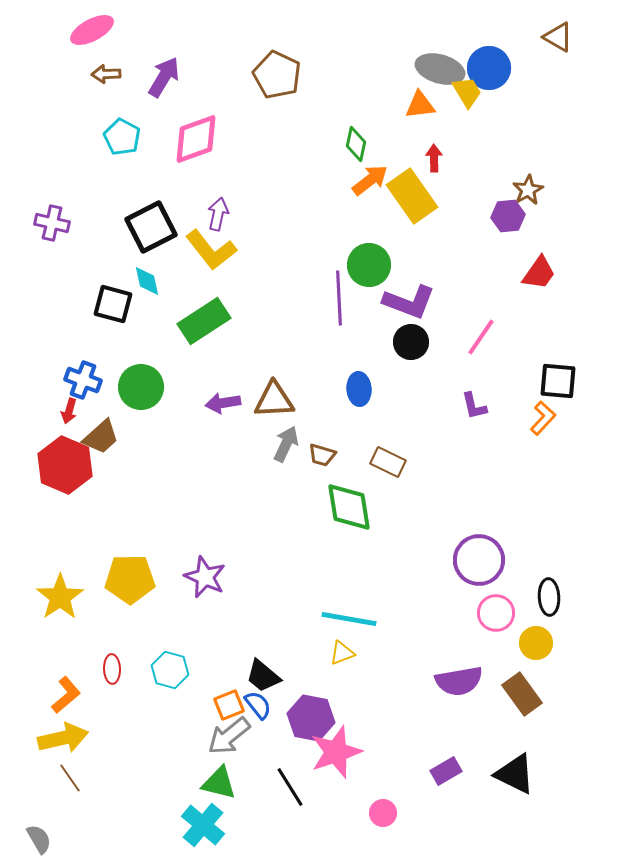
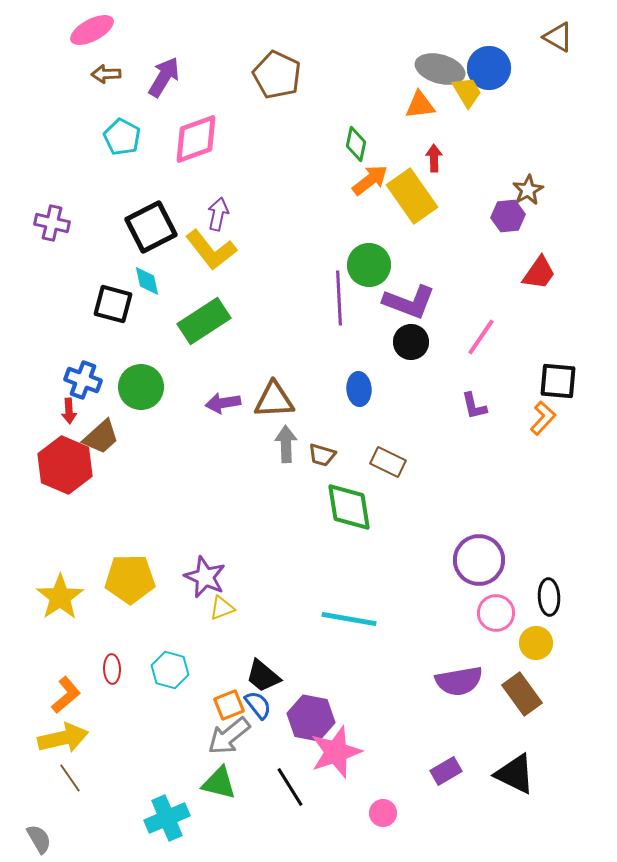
red arrow at (69, 411): rotated 20 degrees counterclockwise
gray arrow at (286, 444): rotated 27 degrees counterclockwise
yellow triangle at (342, 653): moved 120 px left, 45 px up
cyan cross at (203, 825): moved 36 px left, 7 px up; rotated 27 degrees clockwise
